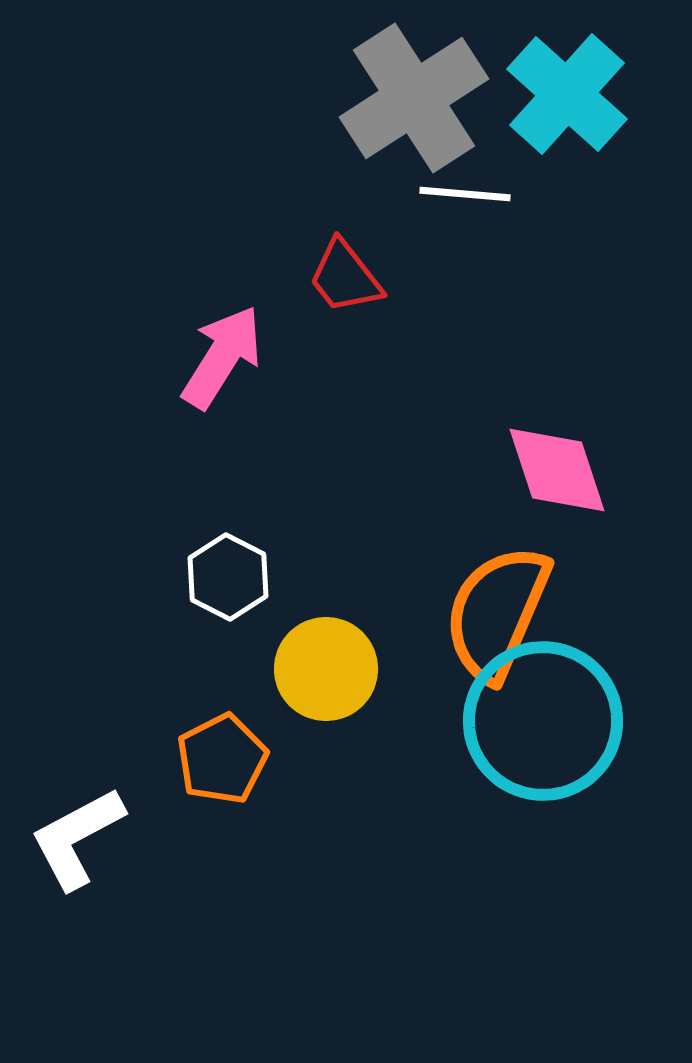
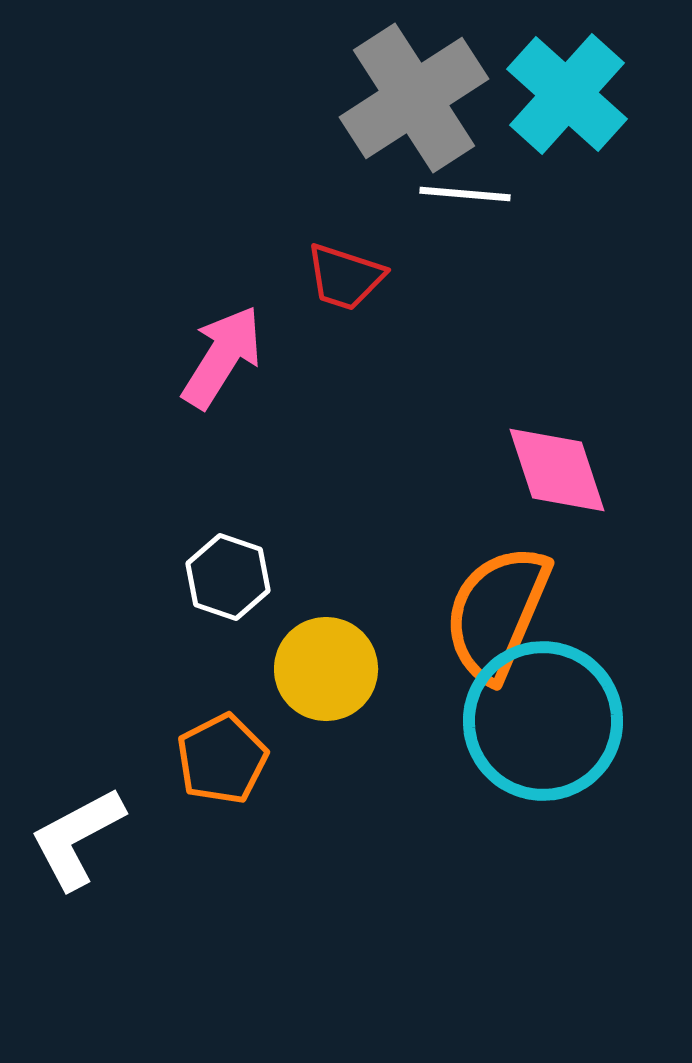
red trapezoid: rotated 34 degrees counterclockwise
white hexagon: rotated 8 degrees counterclockwise
